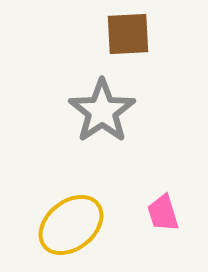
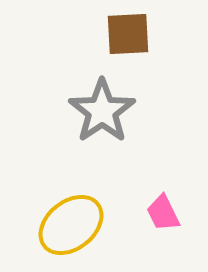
pink trapezoid: rotated 9 degrees counterclockwise
